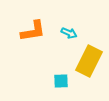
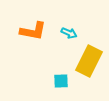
orange L-shape: rotated 20 degrees clockwise
